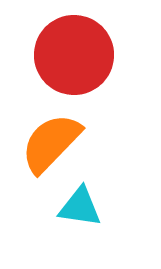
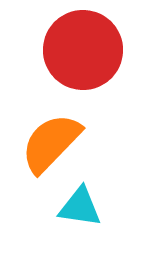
red circle: moved 9 px right, 5 px up
